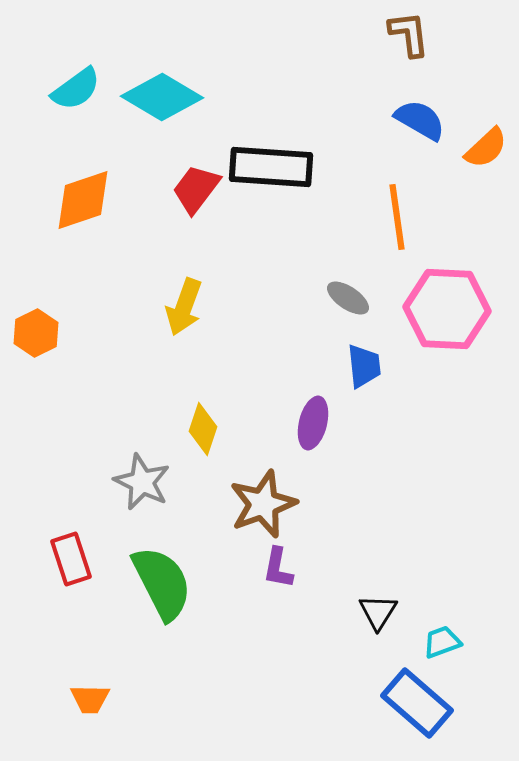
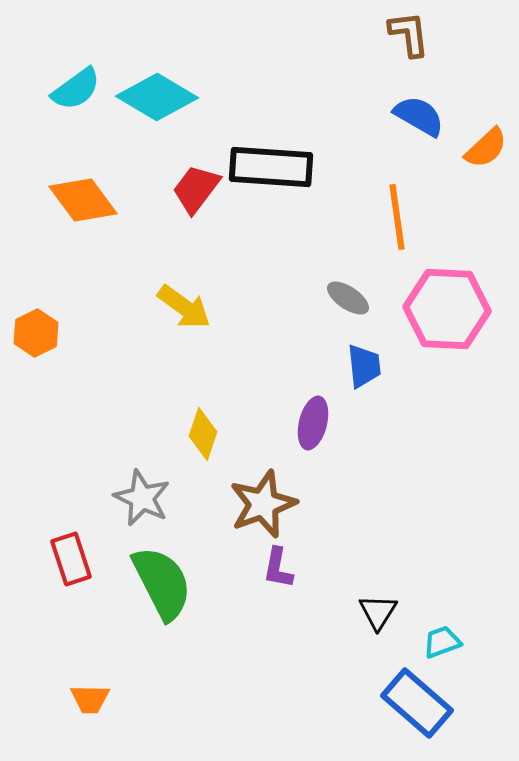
cyan diamond: moved 5 px left
blue semicircle: moved 1 px left, 4 px up
orange diamond: rotated 72 degrees clockwise
yellow arrow: rotated 74 degrees counterclockwise
yellow diamond: moved 5 px down
gray star: moved 16 px down
